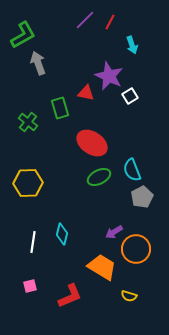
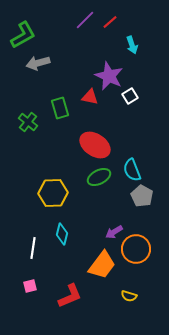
red line: rotated 21 degrees clockwise
gray arrow: rotated 85 degrees counterclockwise
red triangle: moved 4 px right, 4 px down
red ellipse: moved 3 px right, 2 px down
yellow hexagon: moved 25 px right, 10 px down
gray pentagon: moved 1 px up; rotated 15 degrees counterclockwise
white line: moved 6 px down
orange trapezoid: moved 2 px up; rotated 96 degrees clockwise
